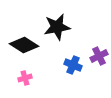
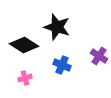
black star: rotated 28 degrees clockwise
purple cross: rotated 30 degrees counterclockwise
blue cross: moved 11 px left
